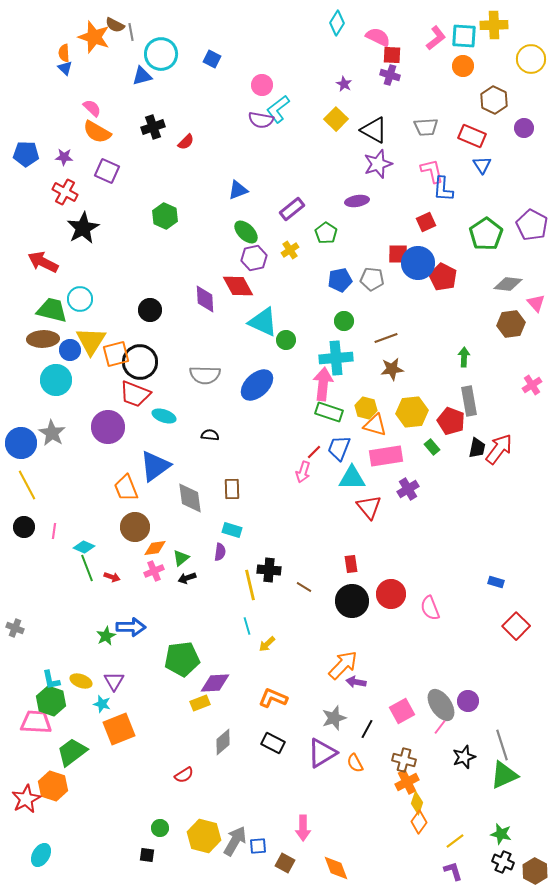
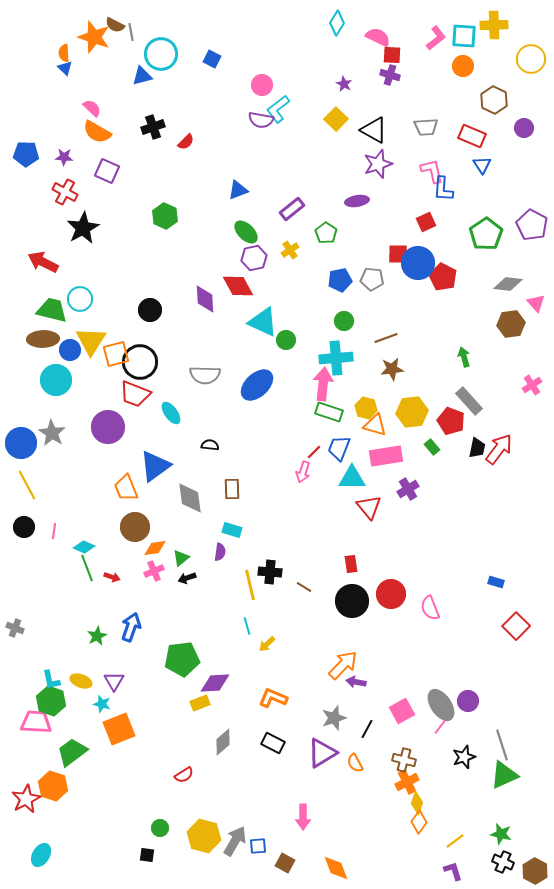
green arrow at (464, 357): rotated 18 degrees counterclockwise
gray rectangle at (469, 401): rotated 32 degrees counterclockwise
cyan ellipse at (164, 416): moved 7 px right, 3 px up; rotated 35 degrees clockwise
black semicircle at (210, 435): moved 10 px down
black cross at (269, 570): moved 1 px right, 2 px down
blue arrow at (131, 627): rotated 72 degrees counterclockwise
green star at (106, 636): moved 9 px left
pink arrow at (303, 828): moved 11 px up
